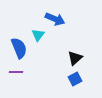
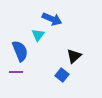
blue arrow: moved 3 px left
blue semicircle: moved 1 px right, 3 px down
black triangle: moved 1 px left, 2 px up
blue square: moved 13 px left, 4 px up; rotated 24 degrees counterclockwise
